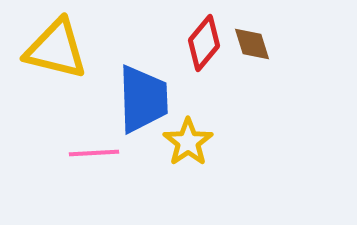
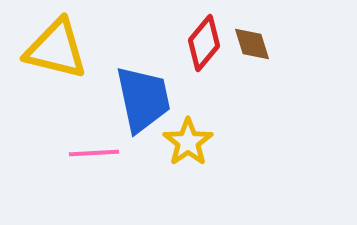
blue trapezoid: rotated 10 degrees counterclockwise
